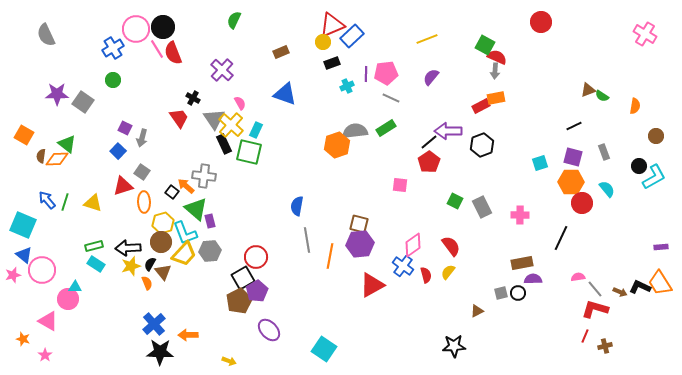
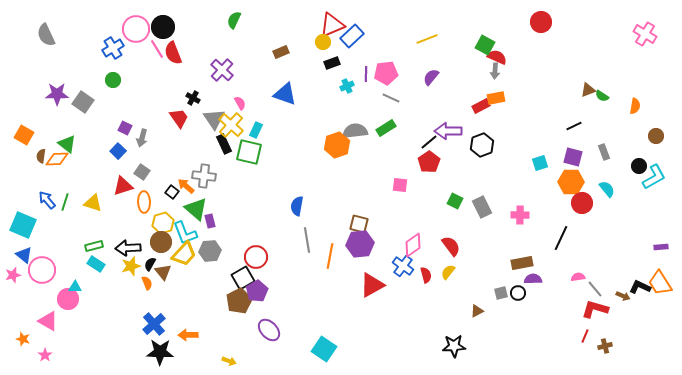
brown arrow at (620, 292): moved 3 px right, 4 px down
